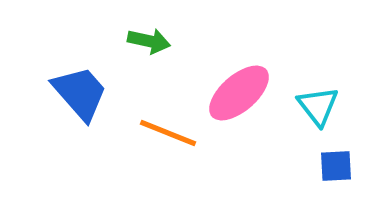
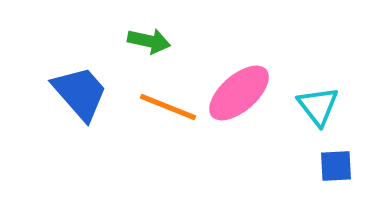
orange line: moved 26 px up
